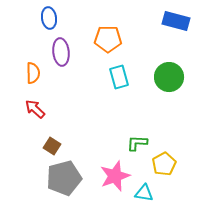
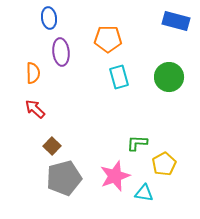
brown square: rotated 12 degrees clockwise
